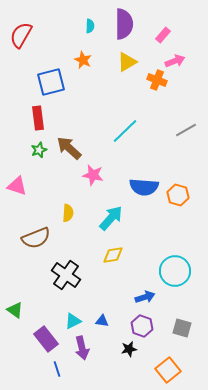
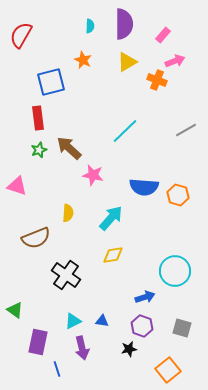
purple rectangle: moved 8 px left, 3 px down; rotated 50 degrees clockwise
